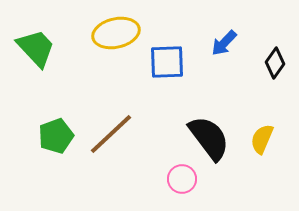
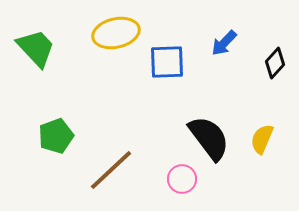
black diamond: rotated 8 degrees clockwise
brown line: moved 36 px down
